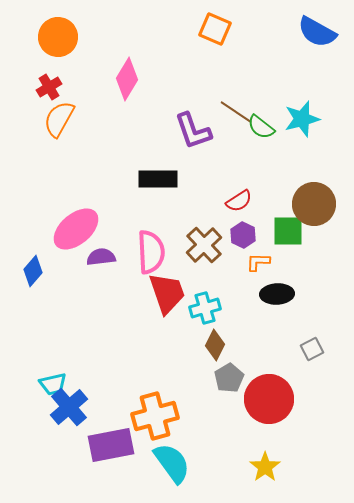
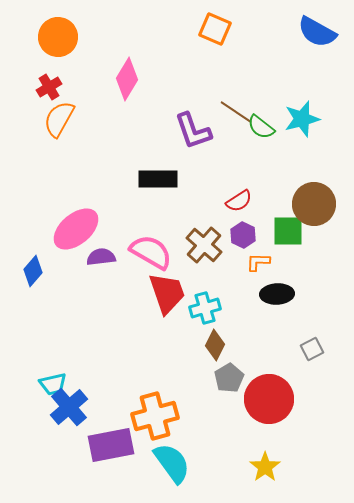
brown cross: rotated 6 degrees counterclockwise
pink semicircle: rotated 57 degrees counterclockwise
